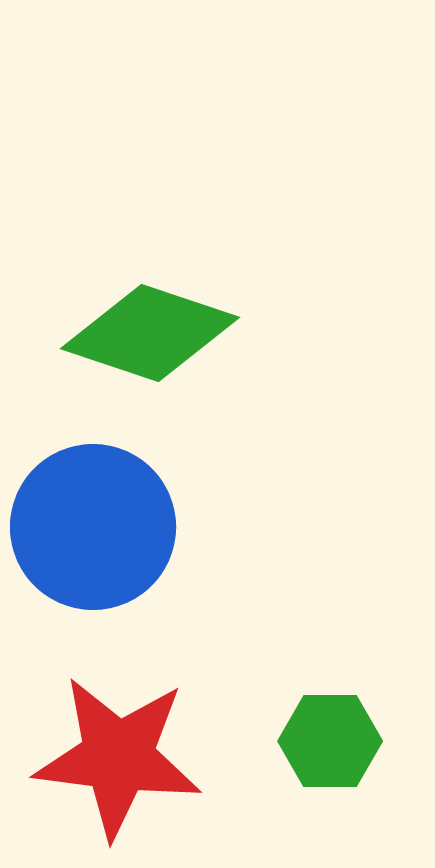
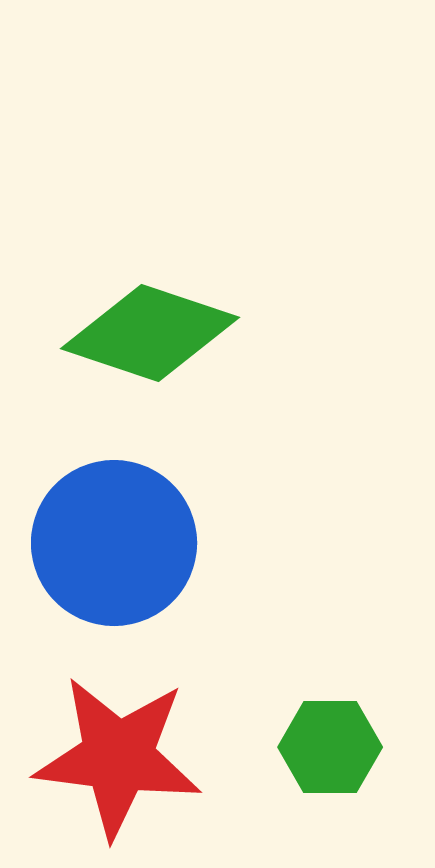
blue circle: moved 21 px right, 16 px down
green hexagon: moved 6 px down
